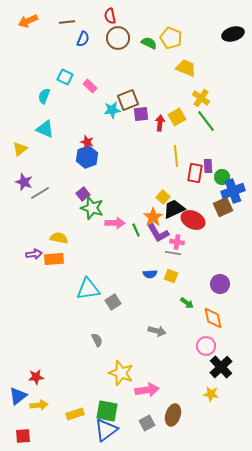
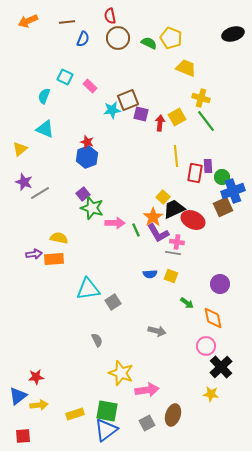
yellow cross at (201, 98): rotated 18 degrees counterclockwise
purple square at (141, 114): rotated 21 degrees clockwise
